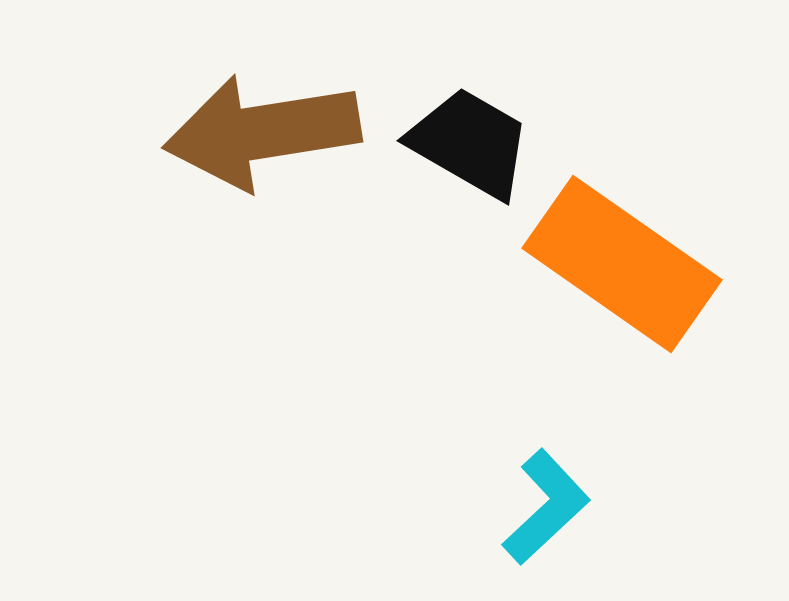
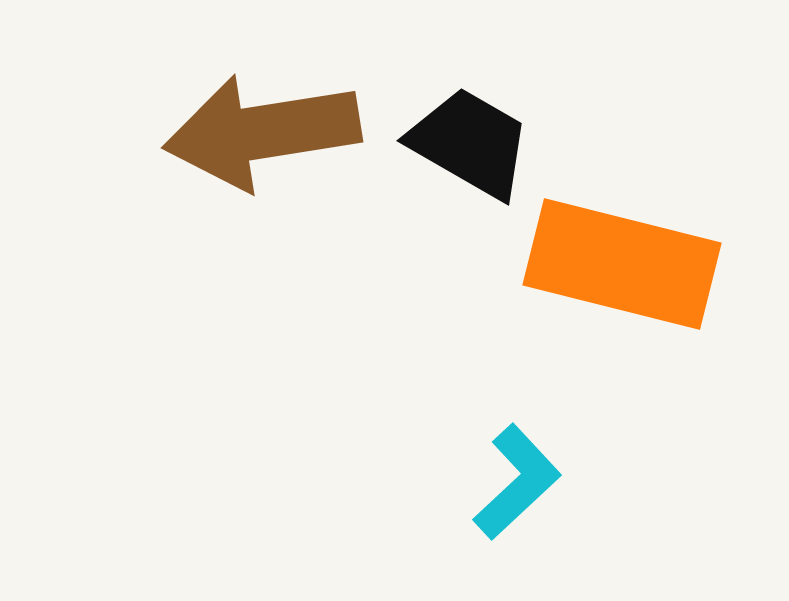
orange rectangle: rotated 21 degrees counterclockwise
cyan L-shape: moved 29 px left, 25 px up
